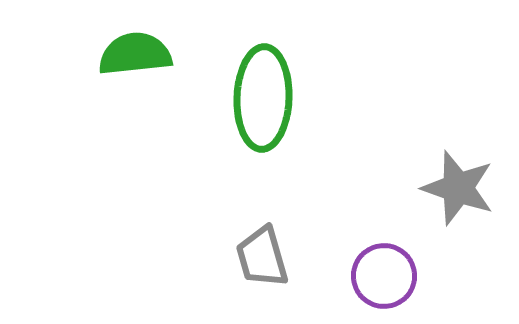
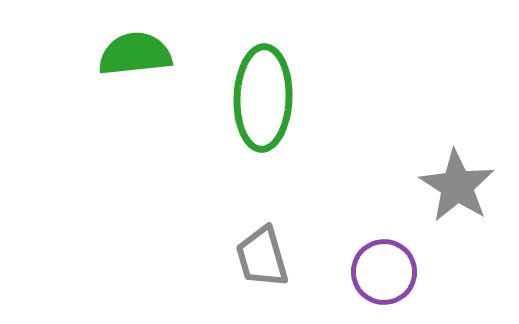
gray star: moved 1 px left, 2 px up; rotated 14 degrees clockwise
purple circle: moved 4 px up
